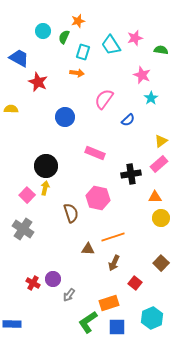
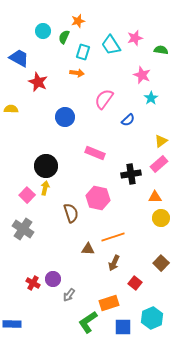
blue square at (117, 327): moved 6 px right
